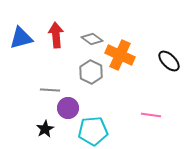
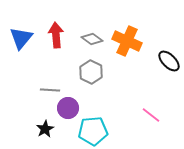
blue triangle: rotated 35 degrees counterclockwise
orange cross: moved 7 px right, 14 px up
pink line: rotated 30 degrees clockwise
